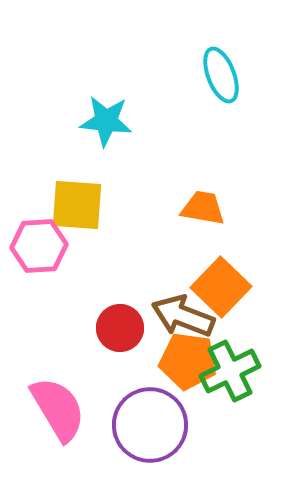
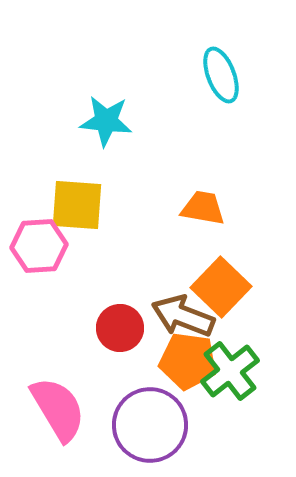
green cross: rotated 12 degrees counterclockwise
